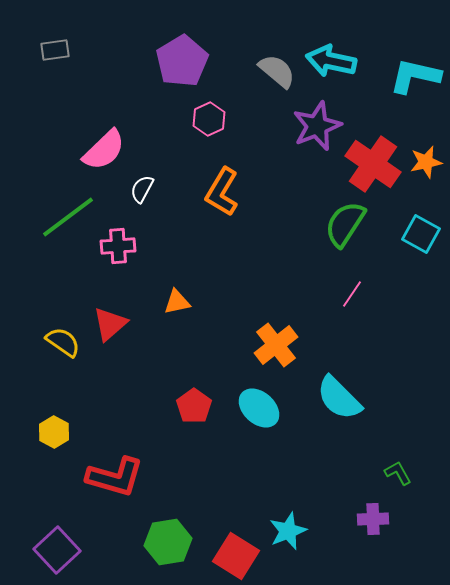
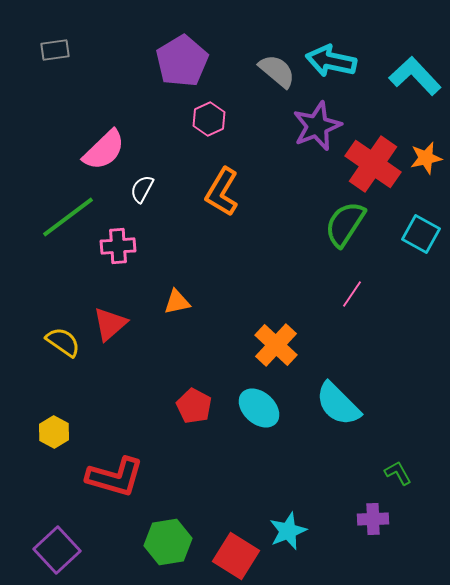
cyan L-shape: rotated 34 degrees clockwise
orange star: moved 4 px up
orange cross: rotated 9 degrees counterclockwise
cyan semicircle: moved 1 px left, 6 px down
red pentagon: rotated 8 degrees counterclockwise
